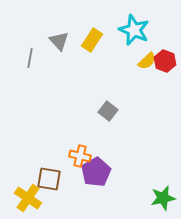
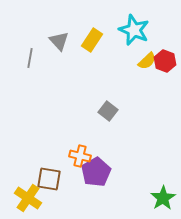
green star: rotated 20 degrees counterclockwise
